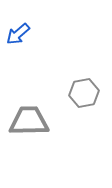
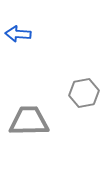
blue arrow: rotated 45 degrees clockwise
